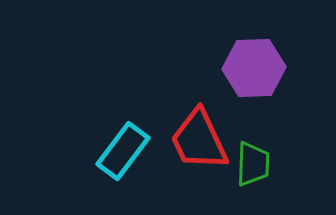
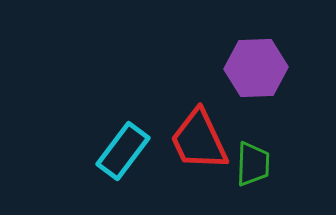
purple hexagon: moved 2 px right
